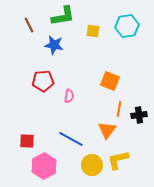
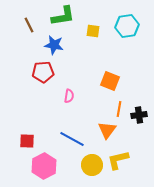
red pentagon: moved 9 px up
blue line: moved 1 px right
